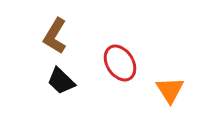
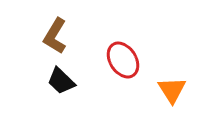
red ellipse: moved 3 px right, 3 px up
orange triangle: moved 2 px right
